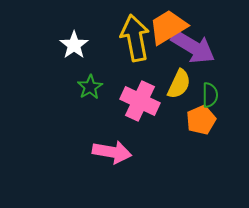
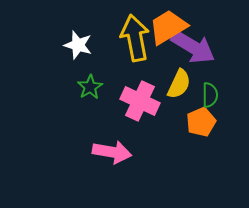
white star: moved 4 px right; rotated 20 degrees counterclockwise
orange pentagon: moved 2 px down
